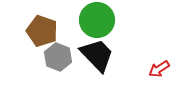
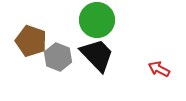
brown pentagon: moved 11 px left, 10 px down
red arrow: rotated 60 degrees clockwise
